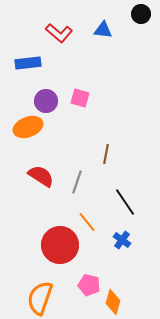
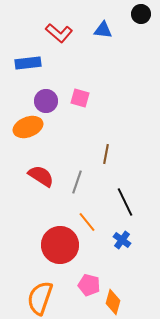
black line: rotated 8 degrees clockwise
